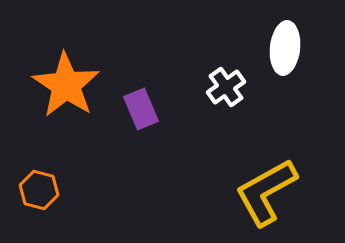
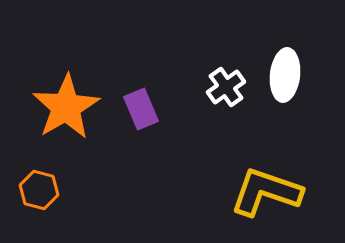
white ellipse: moved 27 px down
orange star: moved 22 px down; rotated 8 degrees clockwise
yellow L-shape: rotated 48 degrees clockwise
